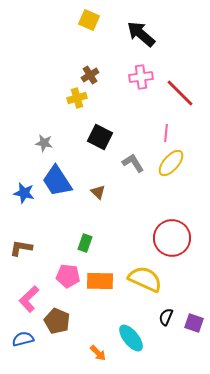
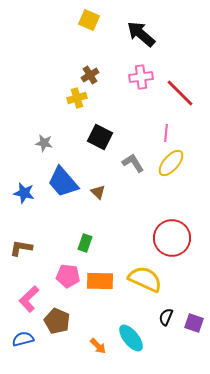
blue trapezoid: moved 6 px right, 1 px down; rotated 8 degrees counterclockwise
orange arrow: moved 7 px up
